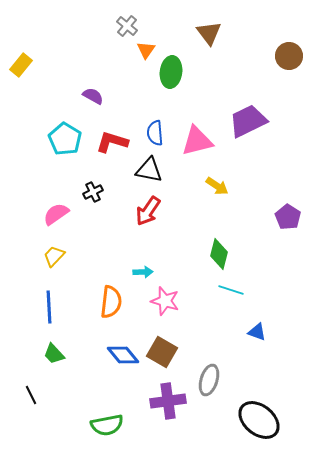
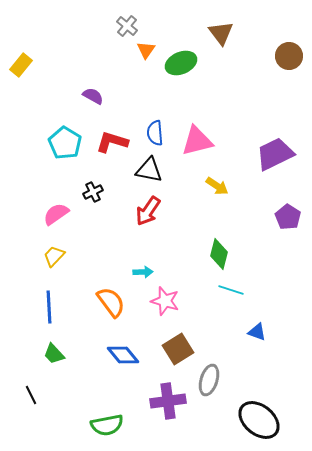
brown triangle: moved 12 px right
green ellipse: moved 10 px right, 9 px up; rotated 60 degrees clockwise
purple trapezoid: moved 27 px right, 33 px down
cyan pentagon: moved 4 px down
orange semicircle: rotated 44 degrees counterclockwise
brown square: moved 16 px right, 3 px up; rotated 28 degrees clockwise
